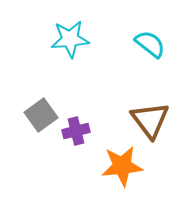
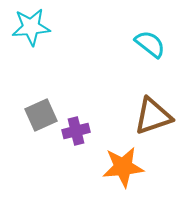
cyan star: moved 39 px left, 12 px up
gray square: rotated 12 degrees clockwise
brown triangle: moved 3 px right, 4 px up; rotated 48 degrees clockwise
orange star: moved 1 px right, 1 px down
